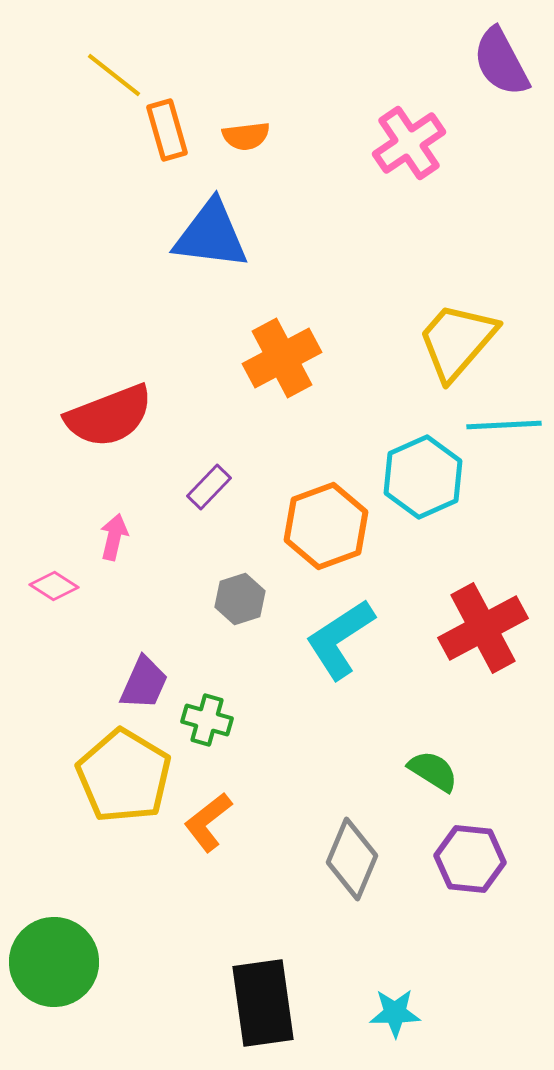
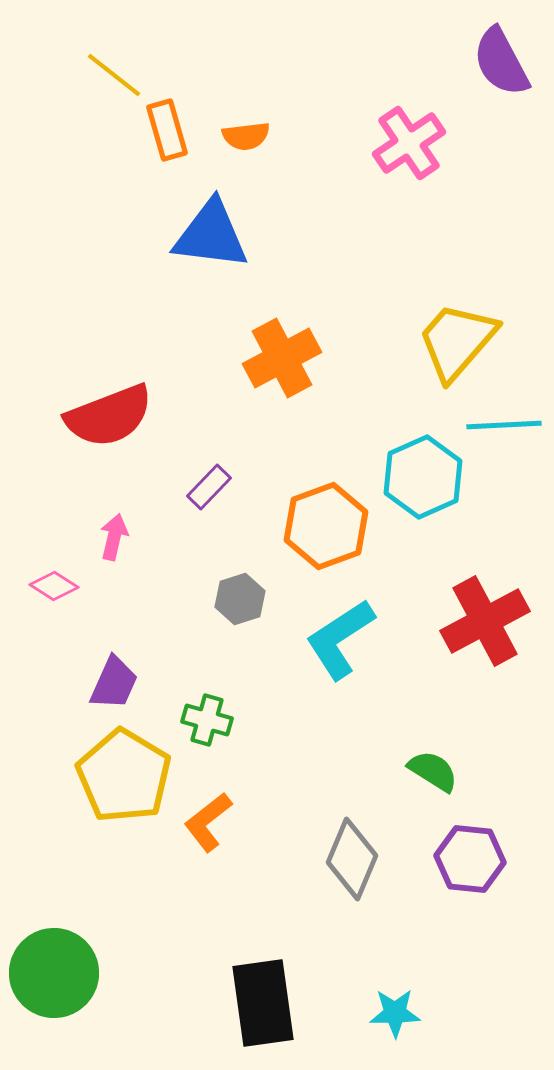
red cross: moved 2 px right, 7 px up
purple trapezoid: moved 30 px left
green circle: moved 11 px down
